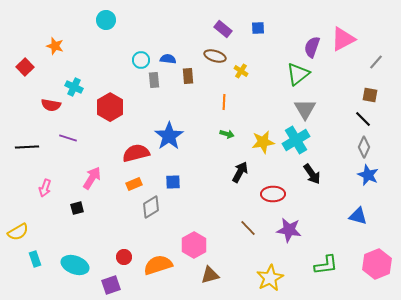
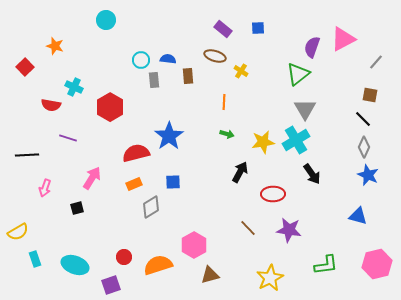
black line at (27, 147): moved 8 px down
pink hexagon at (377, 264): rotated 8 degrees clockwise
